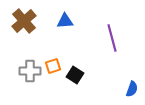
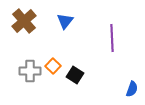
blue triangle: rotated 48 degrees counterclockwise
purple line: rotated 12 degrees clockwise
orange square: rotated 28 degrees counterclockwise
